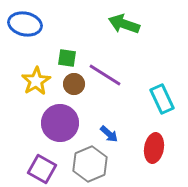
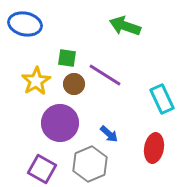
green arrow: moved 1 px right, 2 px down
